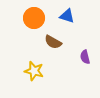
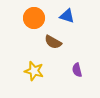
purple semicircle: moved 8 px left, 13 px down
